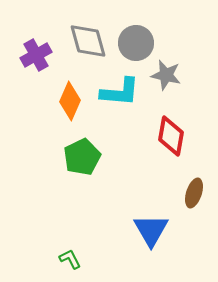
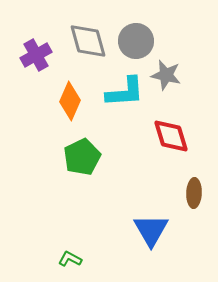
gray circle: moved 2 px up
cyan L-shape: moved 5 px right; rotated 9 degrees counterclockwise
red diamond: rotated 27 degrees counterclockwise
brown ellipse: rotated 16 degrees counterclockwise
green L-shape: rotated 35 degrees counterclockwise
